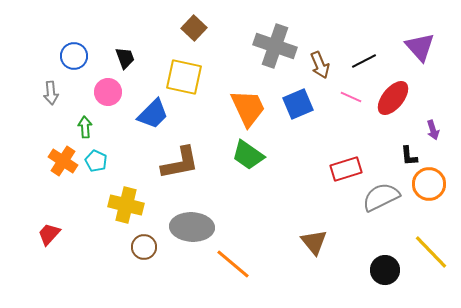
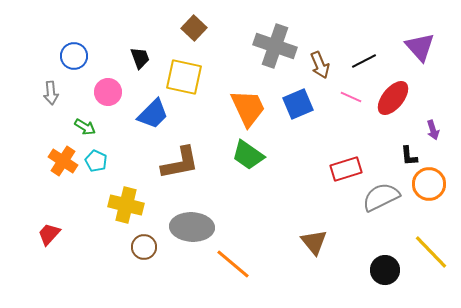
black trapezoid: moved 15 px right
green arrow: rotated 125 degrees clockwise
